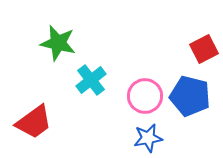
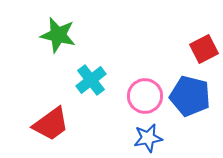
green star: moved 8 px up
red trapezoid: moved 17 px right, 2 px down
